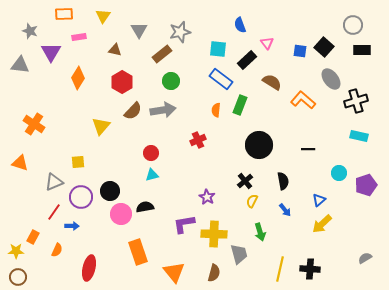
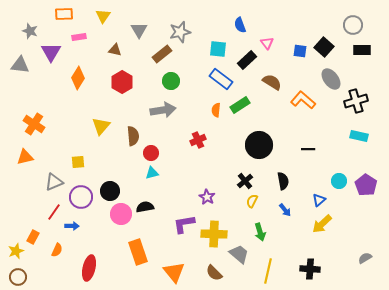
green rectangle at (240, 105): rotated 36 degrees clockwise
brown semicircle at (133, 111): moved 25 px down; rotated 48 degrees counterclockwise
orange triangle at (20, 163): moved 5 px right, 6 px up; rotated 30 degrees counterclockwise
cyan circle at (339, 173): moved 8 px down
cyan triangle at (152, 175): moved 2 px up
purple pentagon at (366, 185): rotated 20 degrees counterclockwise
yellow star at (16, 251): rotated 21 degrees counterclockwise
gray trapezoid at (239, 254): rotated 35 degrees counterclockwise
yellow line at (280, 269): moved 12 px left, 2 px down
brown semicircle at (214, 273): rotated 120 degrees clockwise
